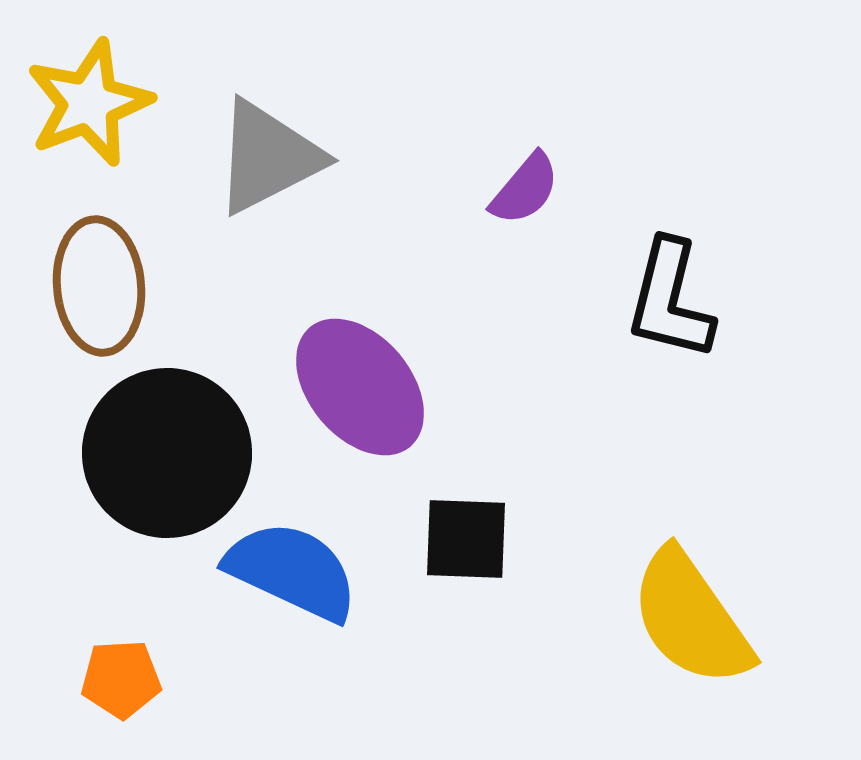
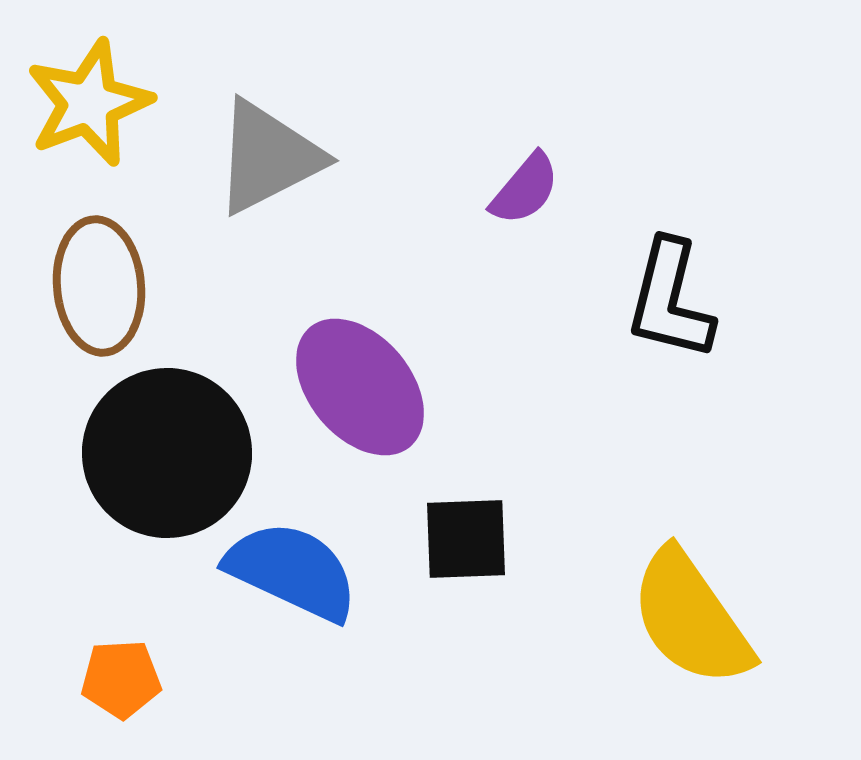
black square: rotated 4 degrees counterclockwise
